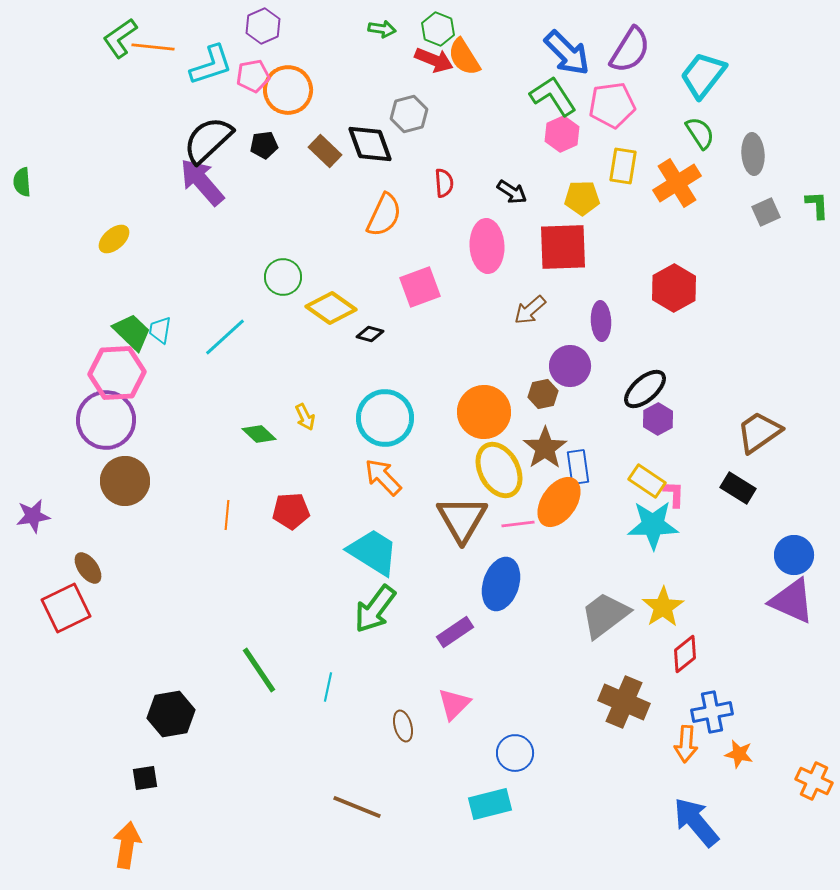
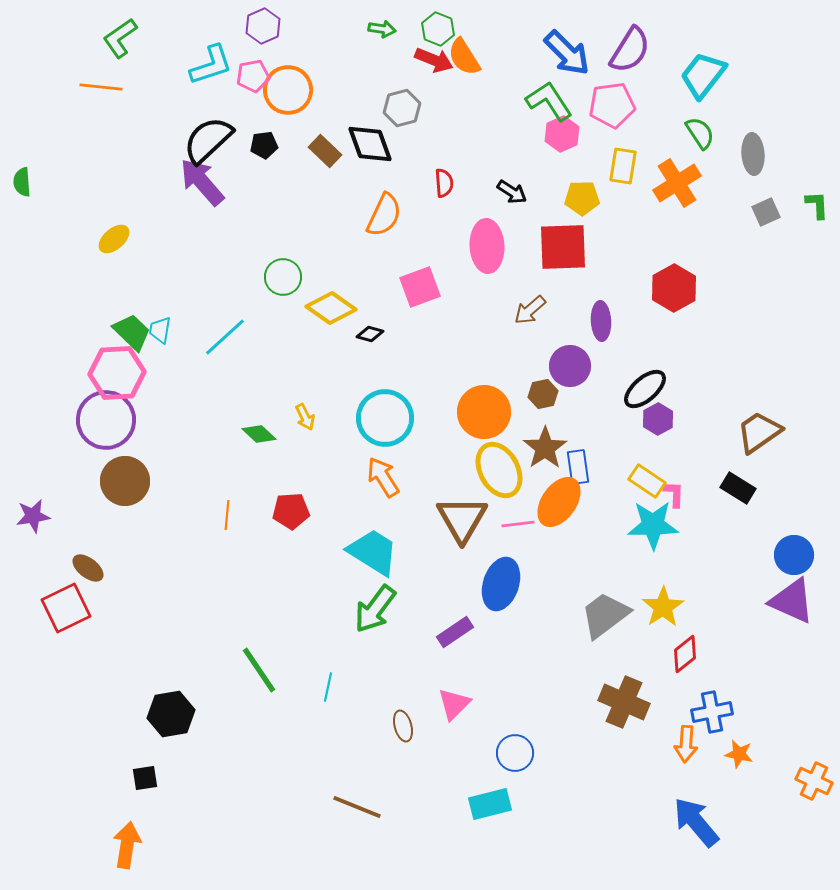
orange line at (153, 47): moved 52 px left, 40 px down
green L-shape at (553, 96): moved 4 px left, 5 px down
gray hexagon at (409, 114): moved 7 px left, 6 px up
orange arrow at (383, 477): rotated 12 degrees clockwise
brown ellipse at (88, 568): rotated 16 degrees counterclockwise
